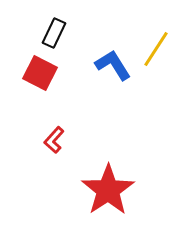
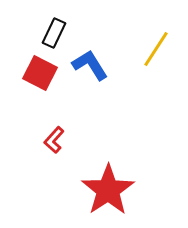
blue L-shape: moved 23 px left
